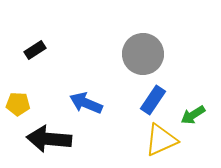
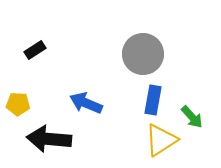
blue rectangle: rotated 24 degrees counterclockwise
green arrow: moved 1 px left, 2 px down; rotated 100 degrees counterclockwise
yellow triangle: rotated 9 degrees counterclockwise
